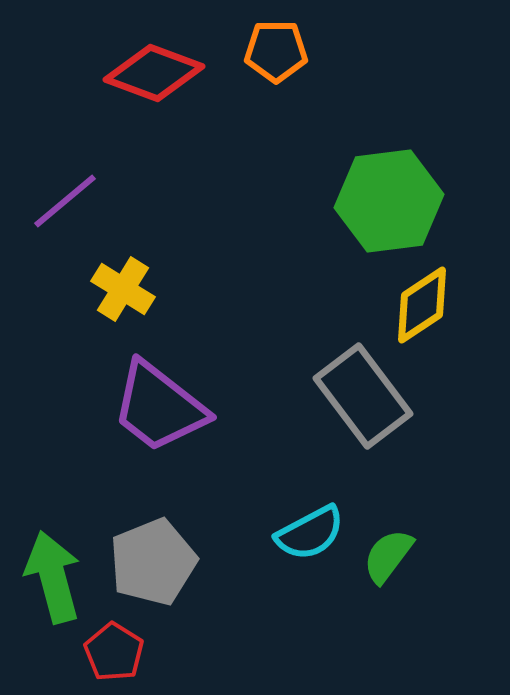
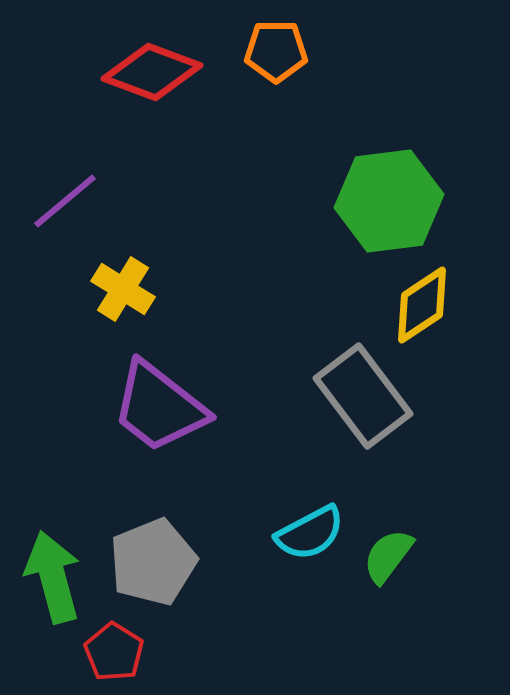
red diamond: moved 2 px left, 1 px up
